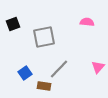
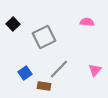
black square: rotated 24 degrees counterclockwise
gray square: rotated 15 degrees counterclockwise
pink triangle: moved 3 px left, 3 px down
